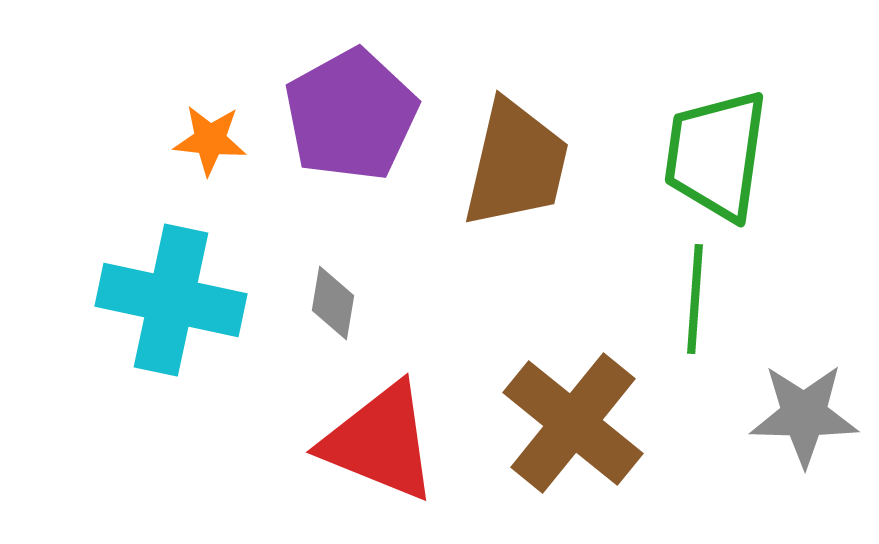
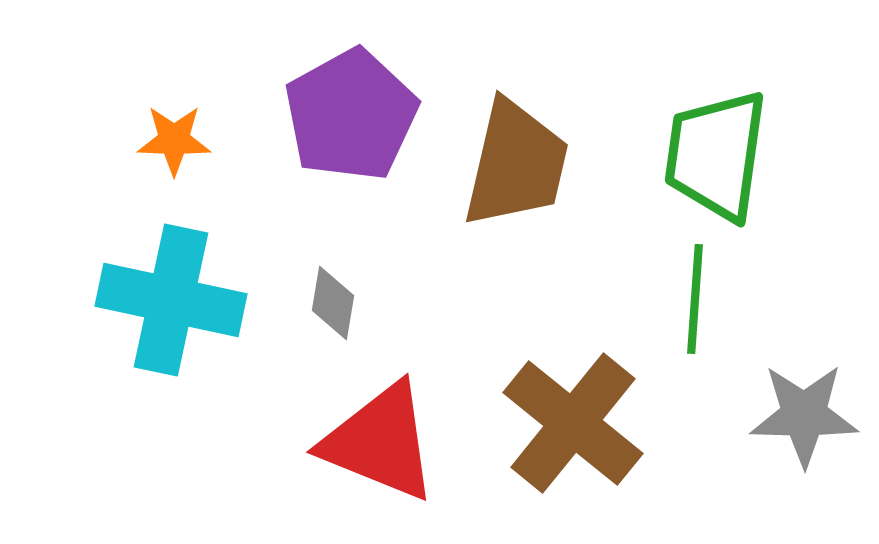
orange star: moved 36 px left; rotated 4 degrees counterclockwise
